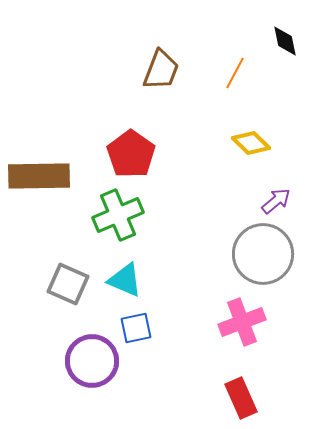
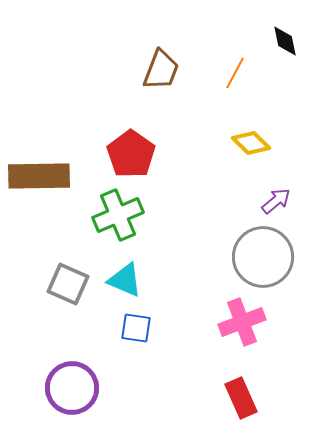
gray circle: moved 3 px down
blue square: rotated 20 degrees clockwise
purple circle: moved 20 px left, 27 px down
